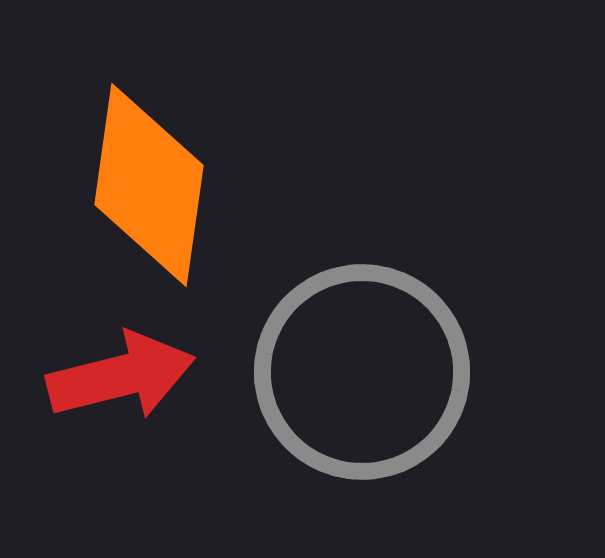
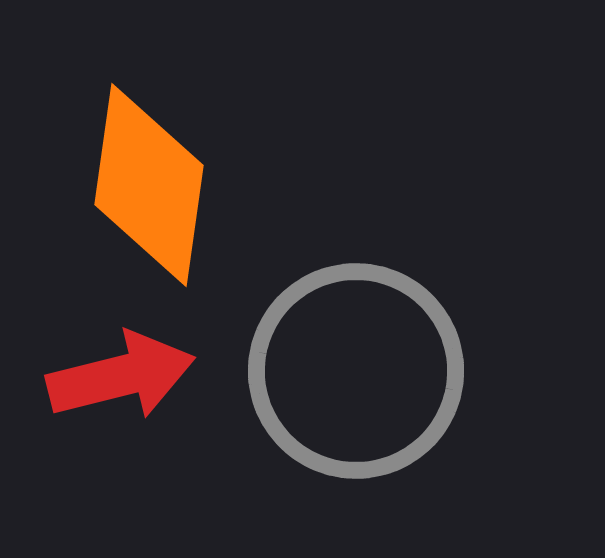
gray circle: moved 6 px left, 1 px up
